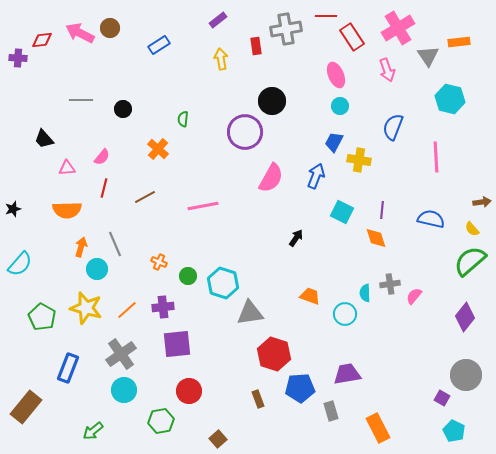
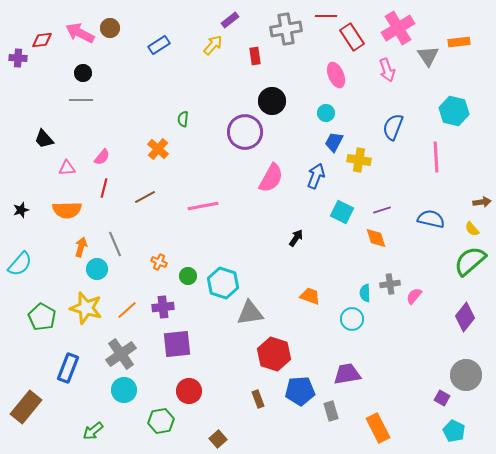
purple rectangle at (218, 20): moved 12 px right
red rectangle at (256, 46): moved 1 px left, 10 px down
yellow arrow at (221, 59): moved 8 px left, 14 px up; rotated 50 degrees clockwise
cyan hexagon at (450, 99): moved 4 px right, 12 px down
cyan circle at (340, 106): moved 14 px left, 7 px down
black circle at (123, 109): moved 40 px left, 36 px up
black star at (13, 209): moved 8 px right, 1 px down
purple line at (382, 210): rotated 66 degrees clockwise
cyan circle at (345, 314): moved 7 px right, 5 px down
blue pentagon at (300, 388): moved 3 px down
